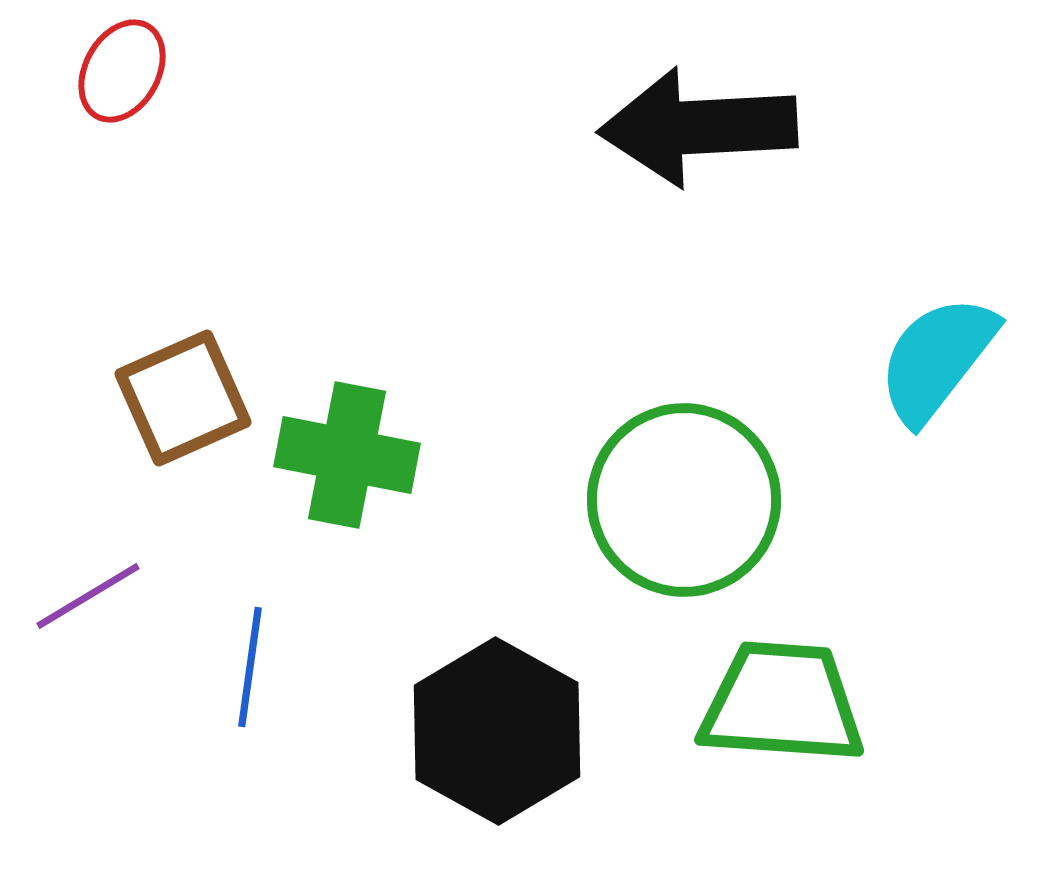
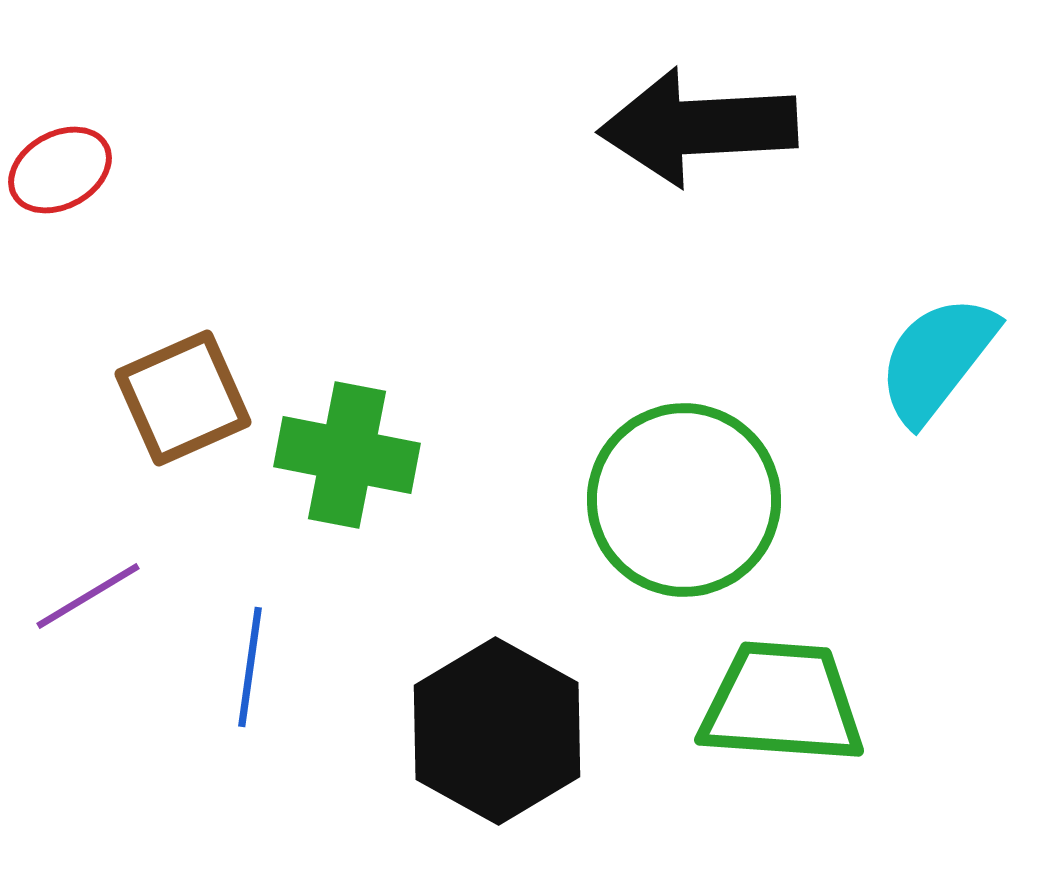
red ellipse: moved 62 px left, 99 px down; rotated 32 degrees clockwise
